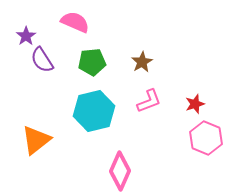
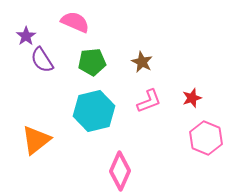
brown star: rotated 15 degrees counterclockwise
red star: moved 3 px left, 6 px up
